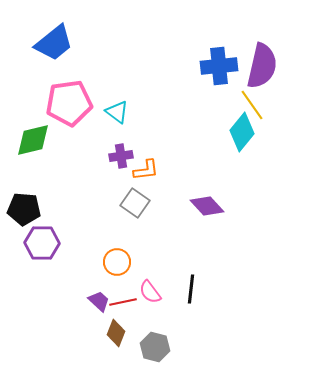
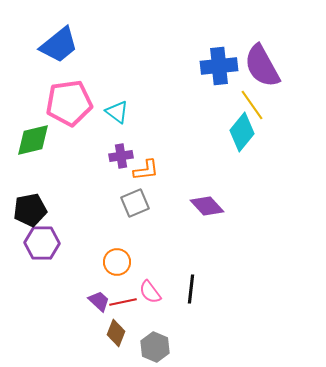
blue trapezoid: moved 5 px right, 2 px down
purple semicircle: rotated 138 degrees clockwise
gray square: rotated 32 degrees clockwise
black pentagon: moved 6 px right, 1 px down; rotated 16 degrees counterclockwise
gray hexagon: rotated 8 degrees clockwise
